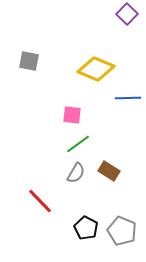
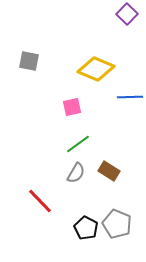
blue line: moved 2 px right, 1 px up
pink square: moved 8 px up; rotated 18 degrees counterclockwise
gray pentagon: moved 5 px left, 7 px up
